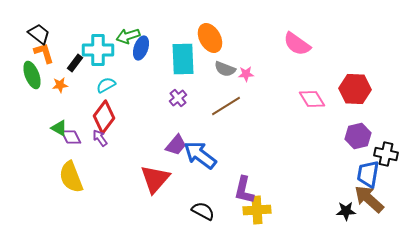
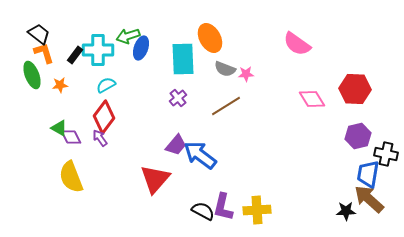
black rectangle: moved 8 px up
purple L-shape: moved 21 px left, 17 px down
